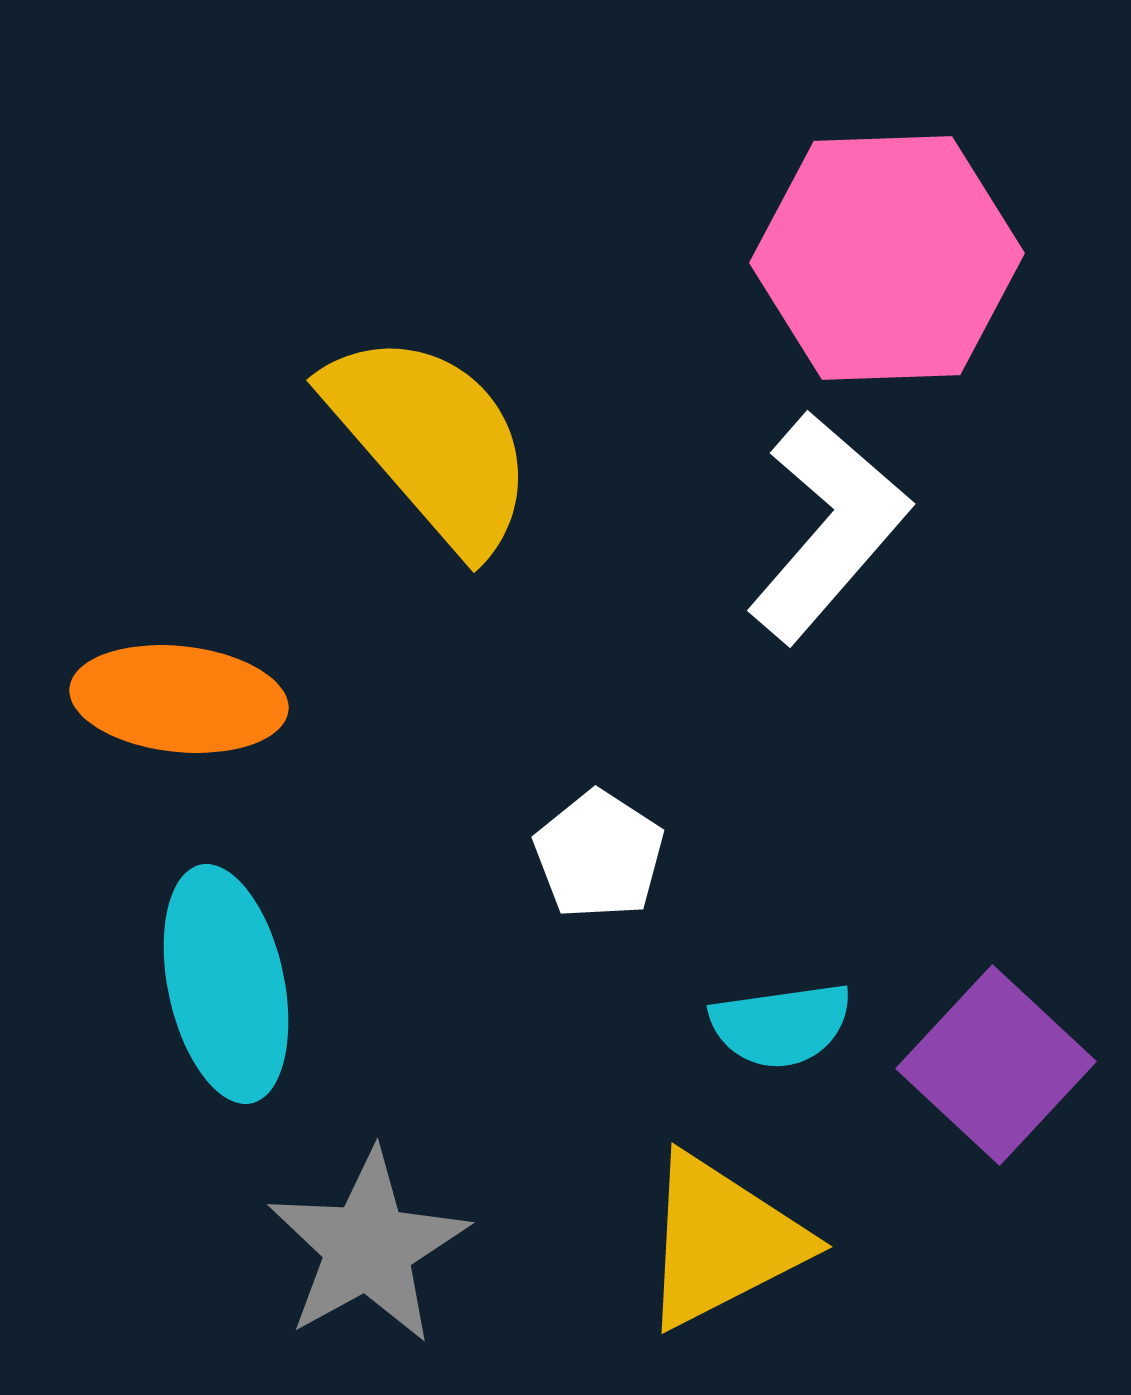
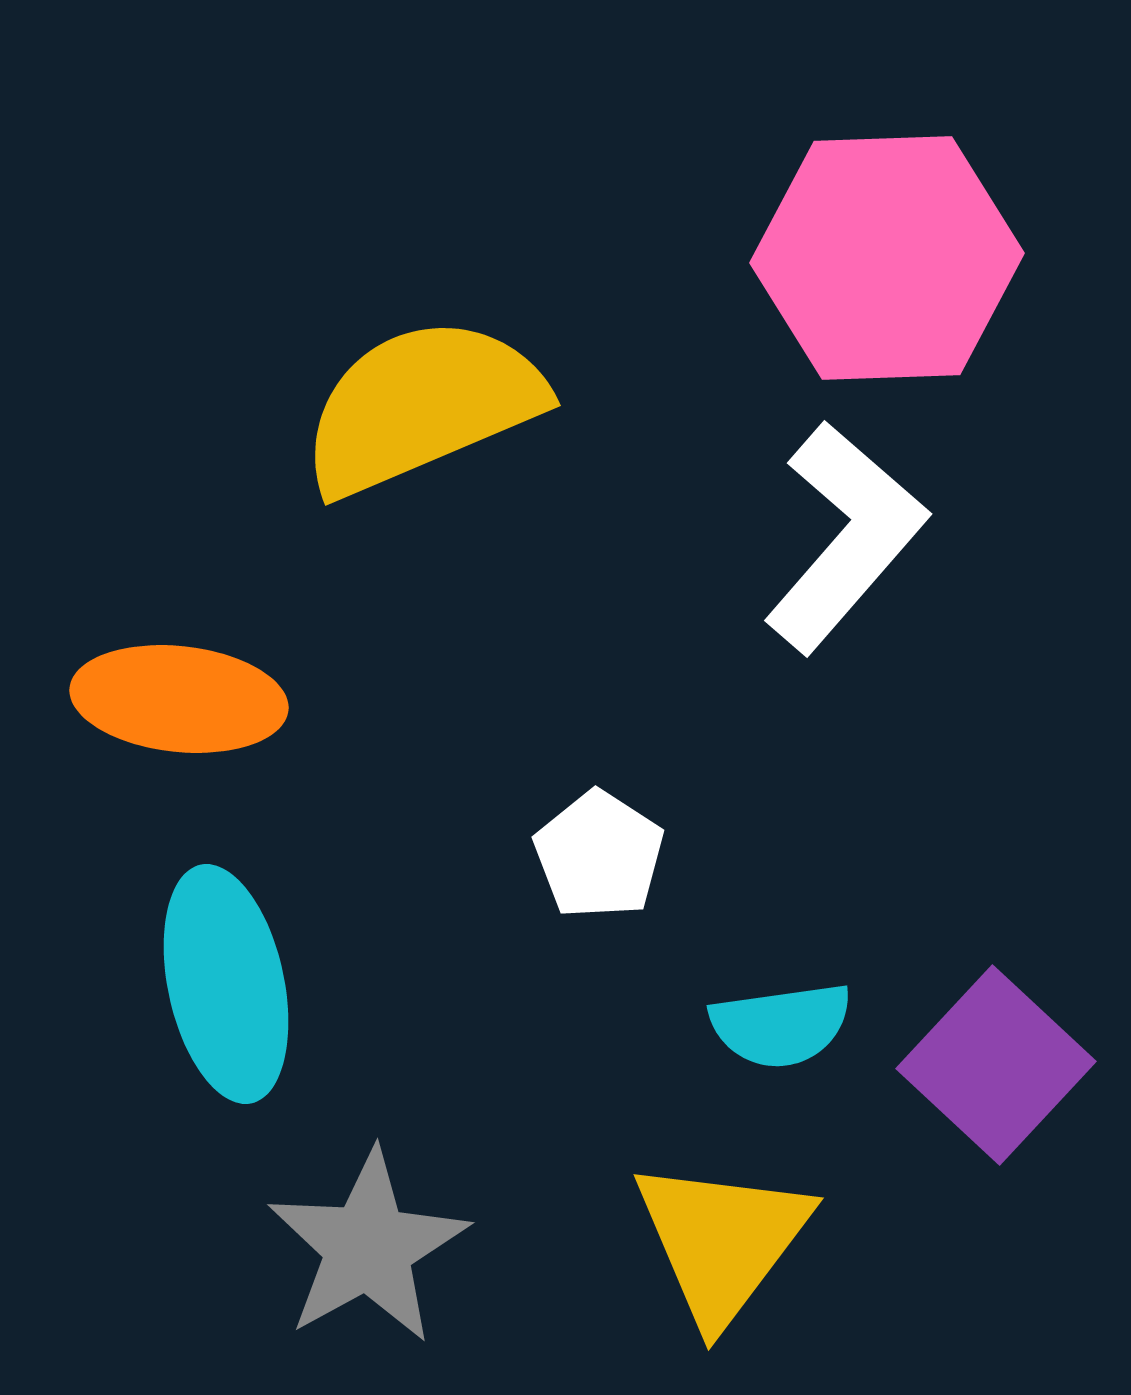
yellow semicircle: moved 9 px left, 35 px up; rotated 72 degrees counterclockwise
white L-shape: moved 17 px right, 10 px down
yellow triangle: rotated 26 degrees counterclockwise
